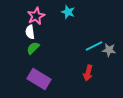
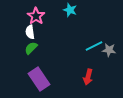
cyan star: moved 2 px right, 2 px up
pink star: rotated 12 degrees counterclockwise
green semicircle: moved 2 px left
red arrow: moved 4 px down
purple rectangle: rotated 25 degrees clockwise
